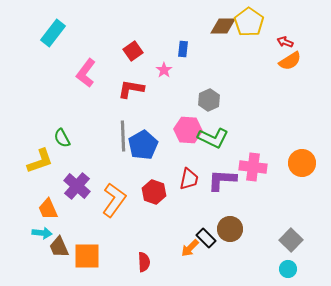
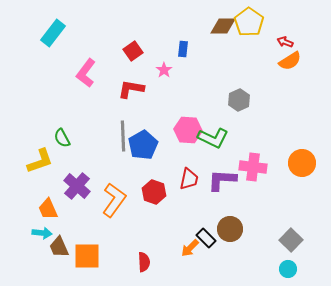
gray hexagon: moved 30 px right
